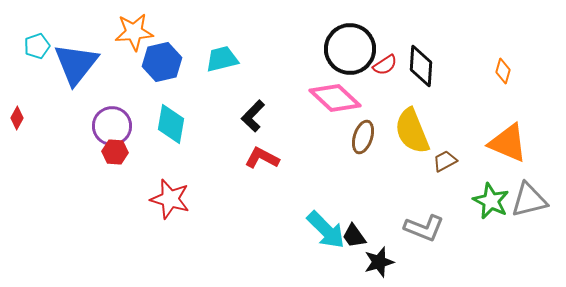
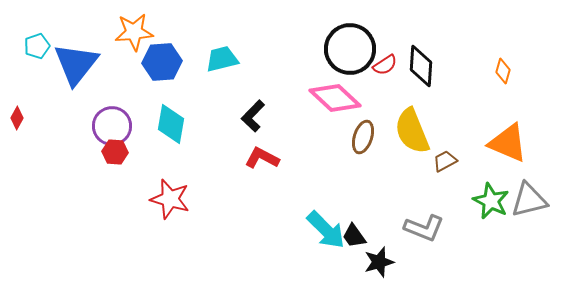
blue hexagon: rotated 9 degrees clockwise
